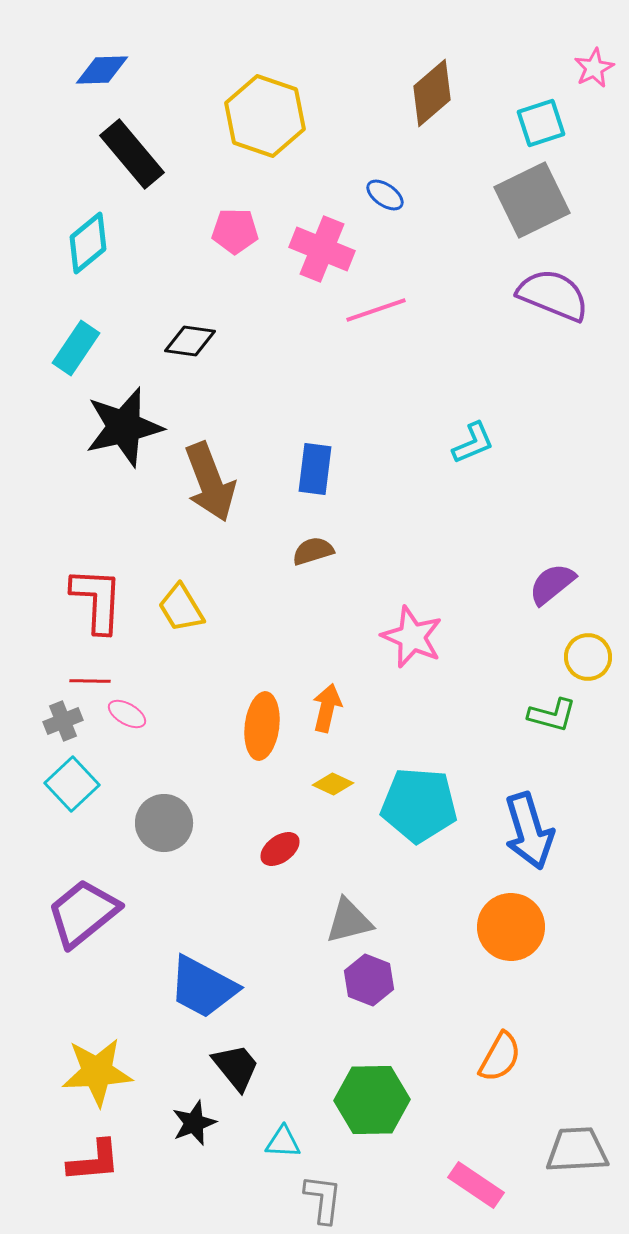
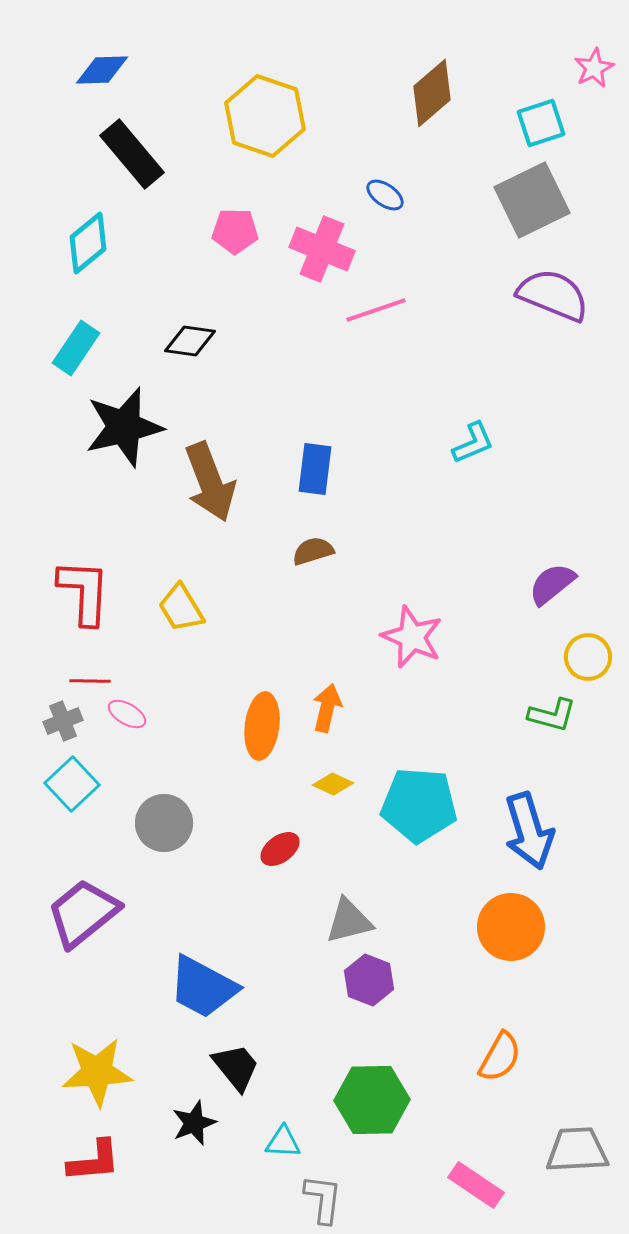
red L-shape at (97, 600): moved 13 px left, 8 px up
